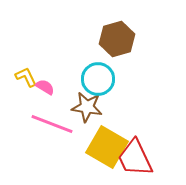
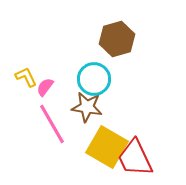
cyan circle: moved 4 px left
pink semicircle: rotated 84 degrees counterclockwise
pink line: rotated 39 degrees clockwise
